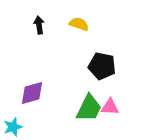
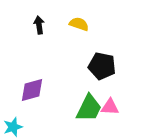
purple diamond: moved 3 px up
